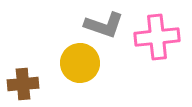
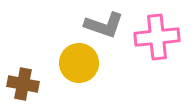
yellow circle: moved 1 px left
brown cross: rotated 16 degrees clockwise
